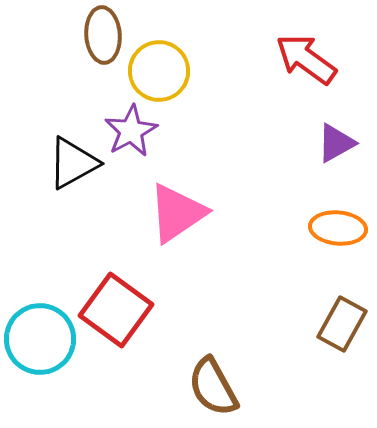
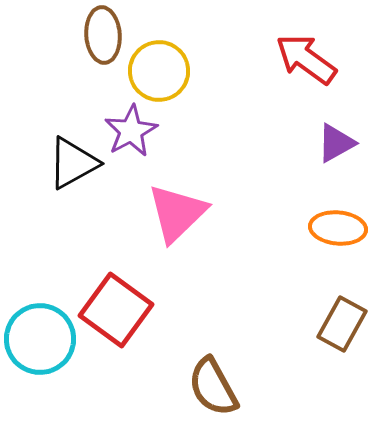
pink triangle: rotated 10 degrees counterclockwise
